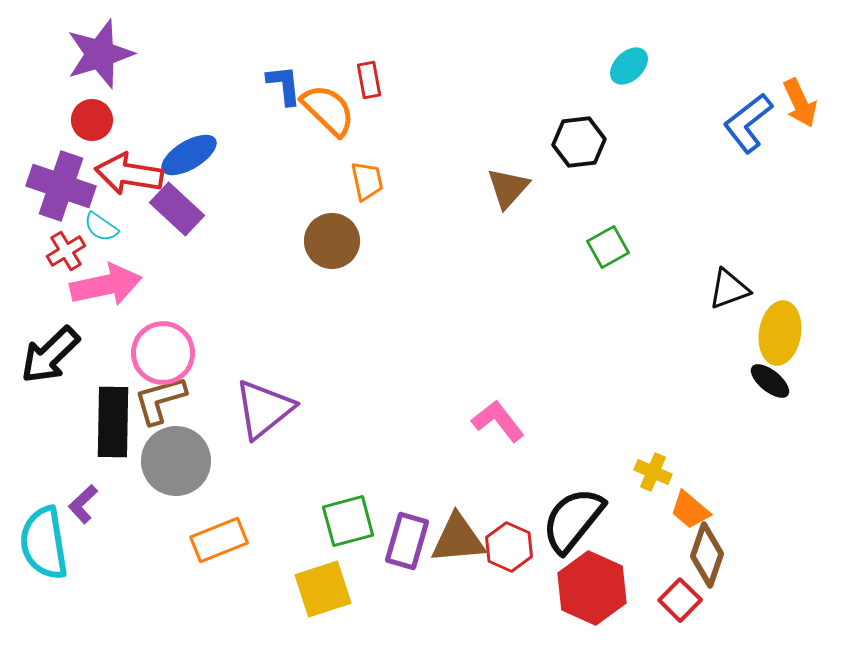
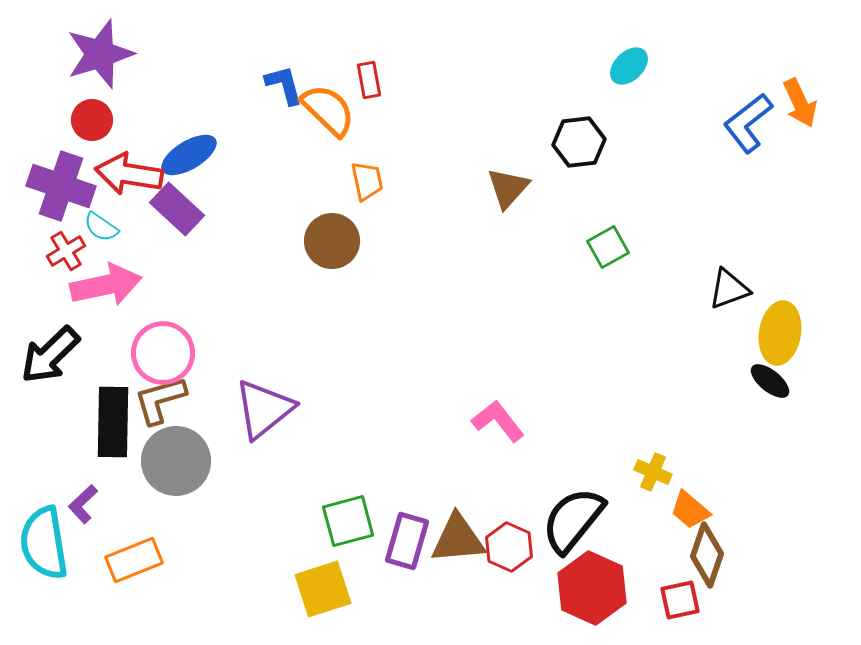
blue L-shape at (284, 85): rotated 9 degrees counterclockwise
orange rectangle at (219, 540): moved 85 px left, 20 px down
red square at (680, 600): rotated 33 degrees clockwise
